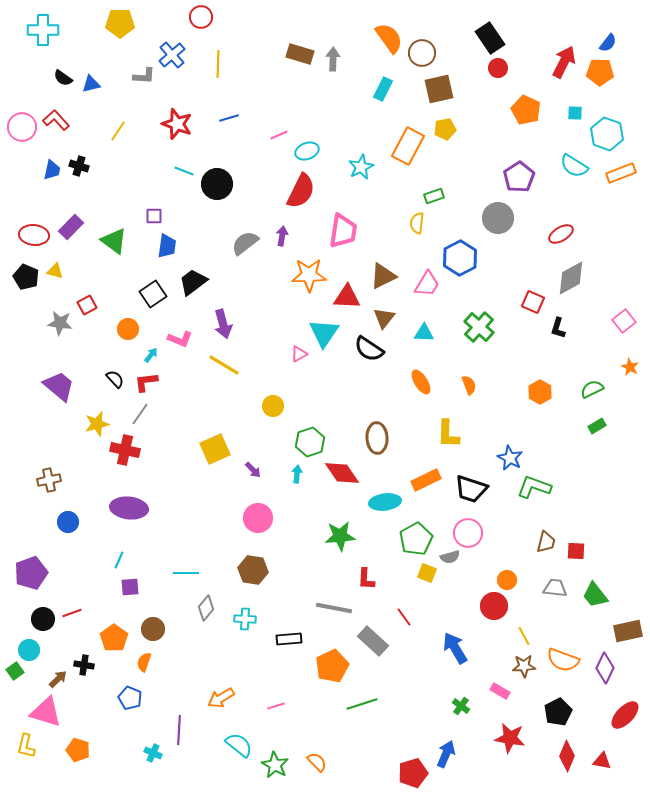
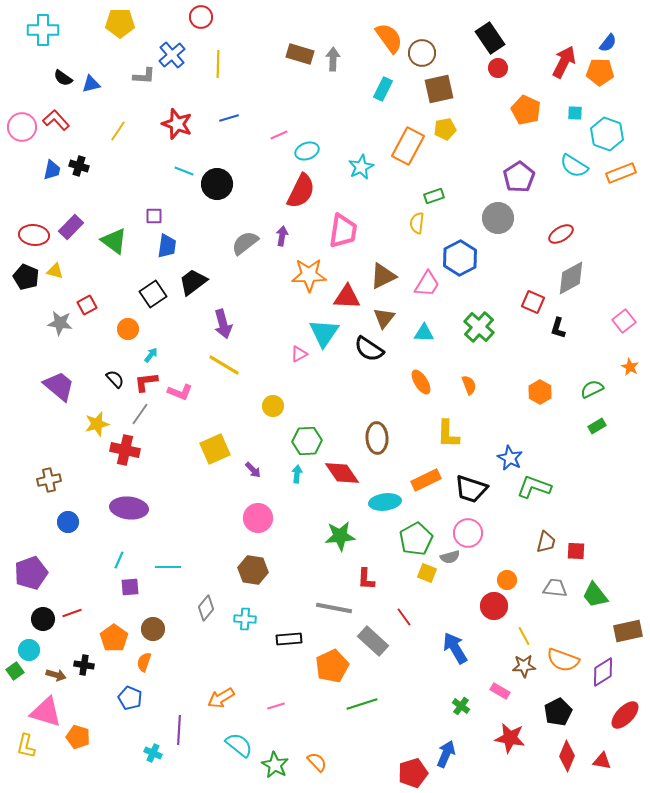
pink L-shape at (180, 339): moved 53 px down
green hexagon at (310, 442): moved 3 px left, 1 px up; rotated 16 degrees clockwise
cyan line at (186, 573): moved 18 px left, 6 px up
purple diamond at (605, 668): moved 2 px left, 4 px down; rotated 32 degrees clockwise
brown arrow at (58, 679): moved 2 px left, 4 px up; rotated 60 degrees clockwise
orange pentagon at (78, 750): moved 13 px up
